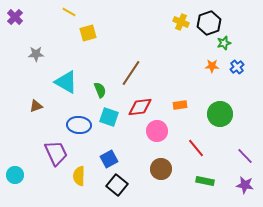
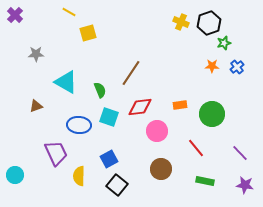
purple cross: moved 2 px up
green circle: moved 8 px left
purple line: moved 5 px left, 3 px up
